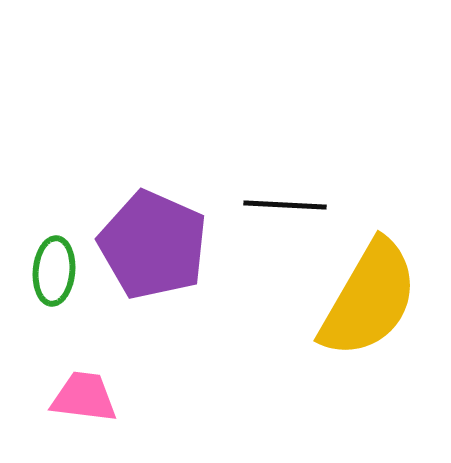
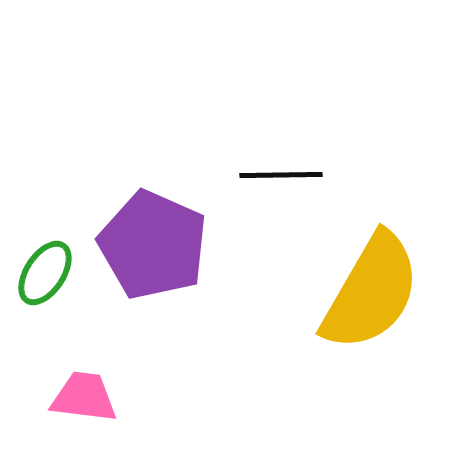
black line: moved 4 px left, 30 px up; rotated 4 degrees counterclockwise
green ellipse: moved 9 px left, 2 px down; rotated 28 degrees clockwise
yellow semicircle: moved 2 px right, 7 px up
